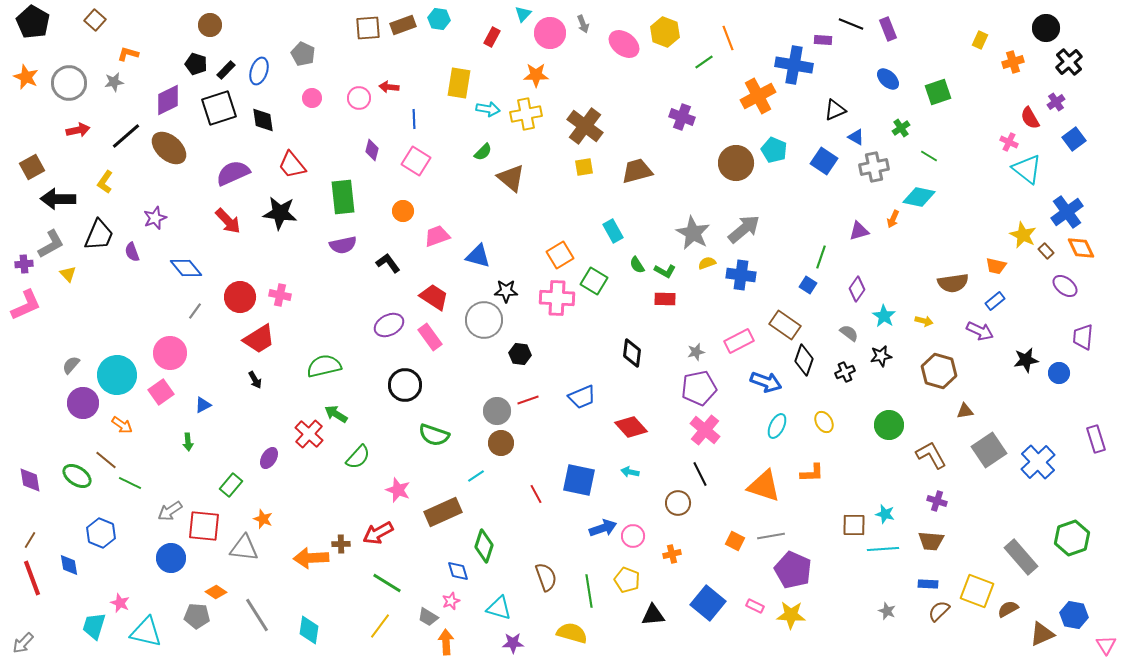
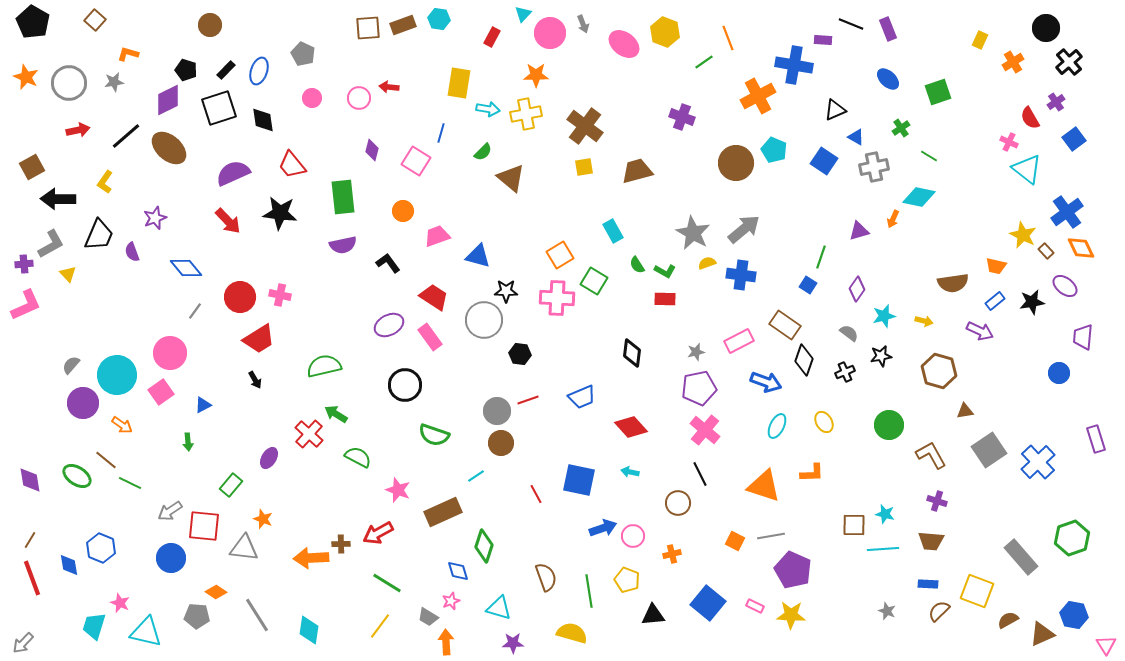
orange cross at (1013, 62): rotated 15 degrees counterclockwise
black pentagon at (196, 64): moved 10 px left, 6 px down
blue line at (414, 119): moved 27 px right, 14 px down; rotated 18 degrees clockwise
cyan star at (884, 316): rotated 25 degrees clockwise
black star at (1026, 360): moved 6 px right, 58 px up
green semicircle at (358, 457): rotated 104 degrees counterclockwise
blue hexagon at (101, 533): moved 15 px down
brown semicircle at (1008, 609): moved 11 px down
